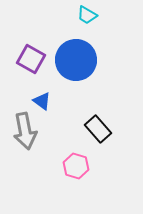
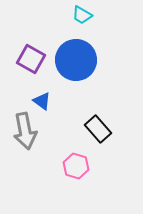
cyan trapezoid: moved 5 px left
